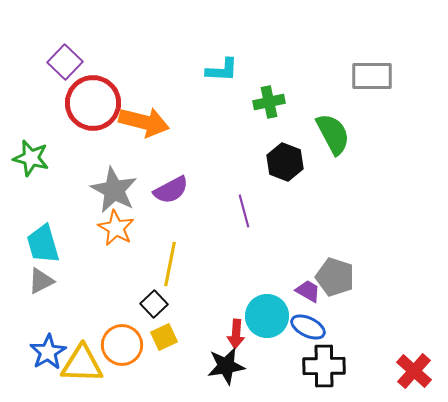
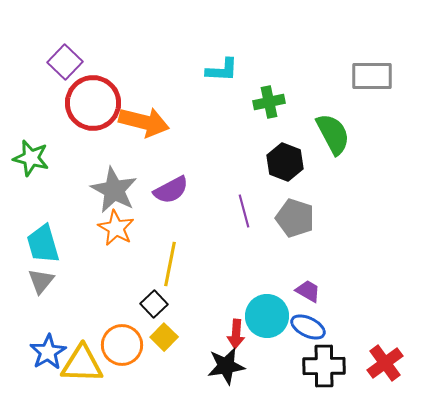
gray pentagon: moved 40 px left, 59 px up
gray triangle: rotated 24 degrees counterclockwise
yellow square: rotated 20 degrees counterclockwise
red cross: moved 29 px left, 8 px up; rotated 12 degrees clockwise
